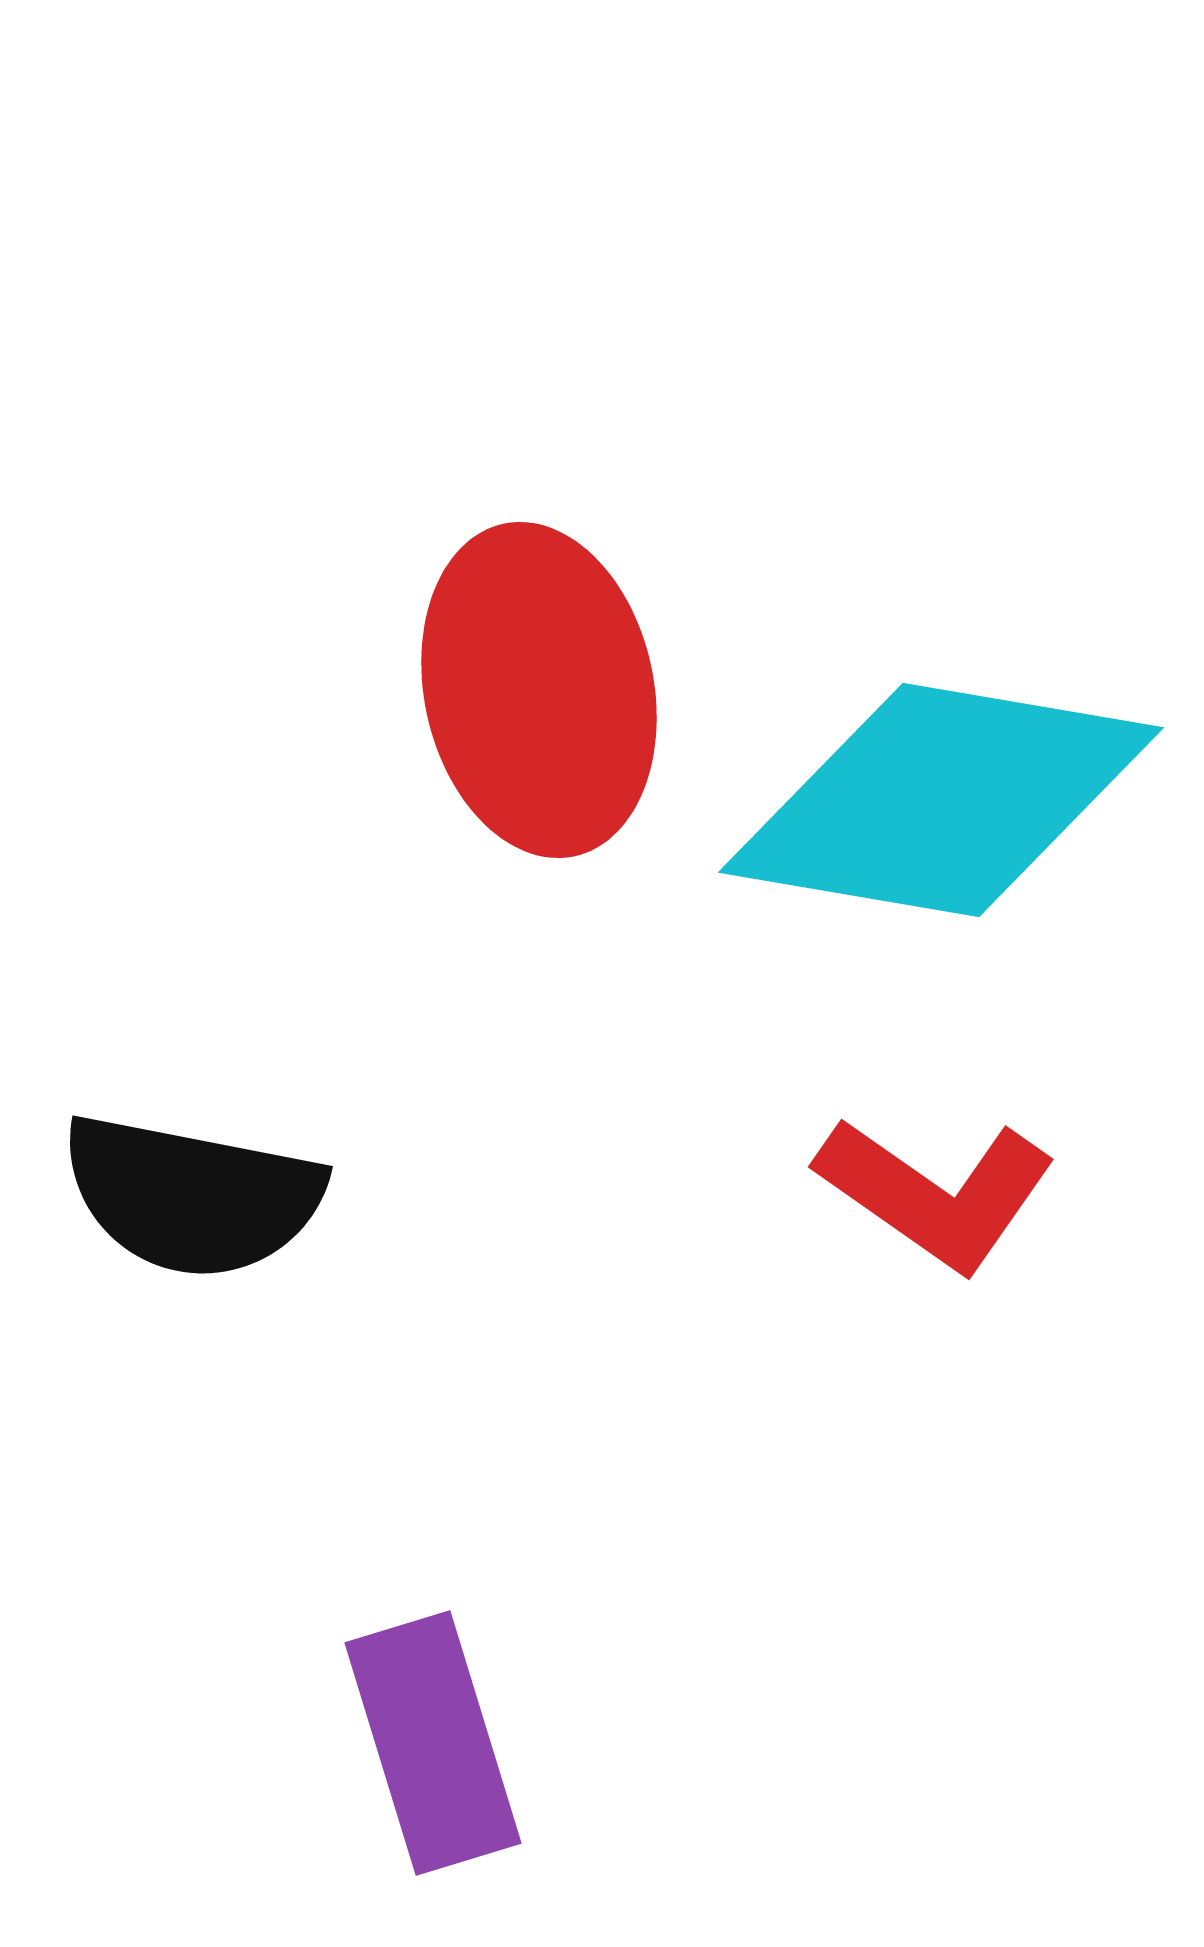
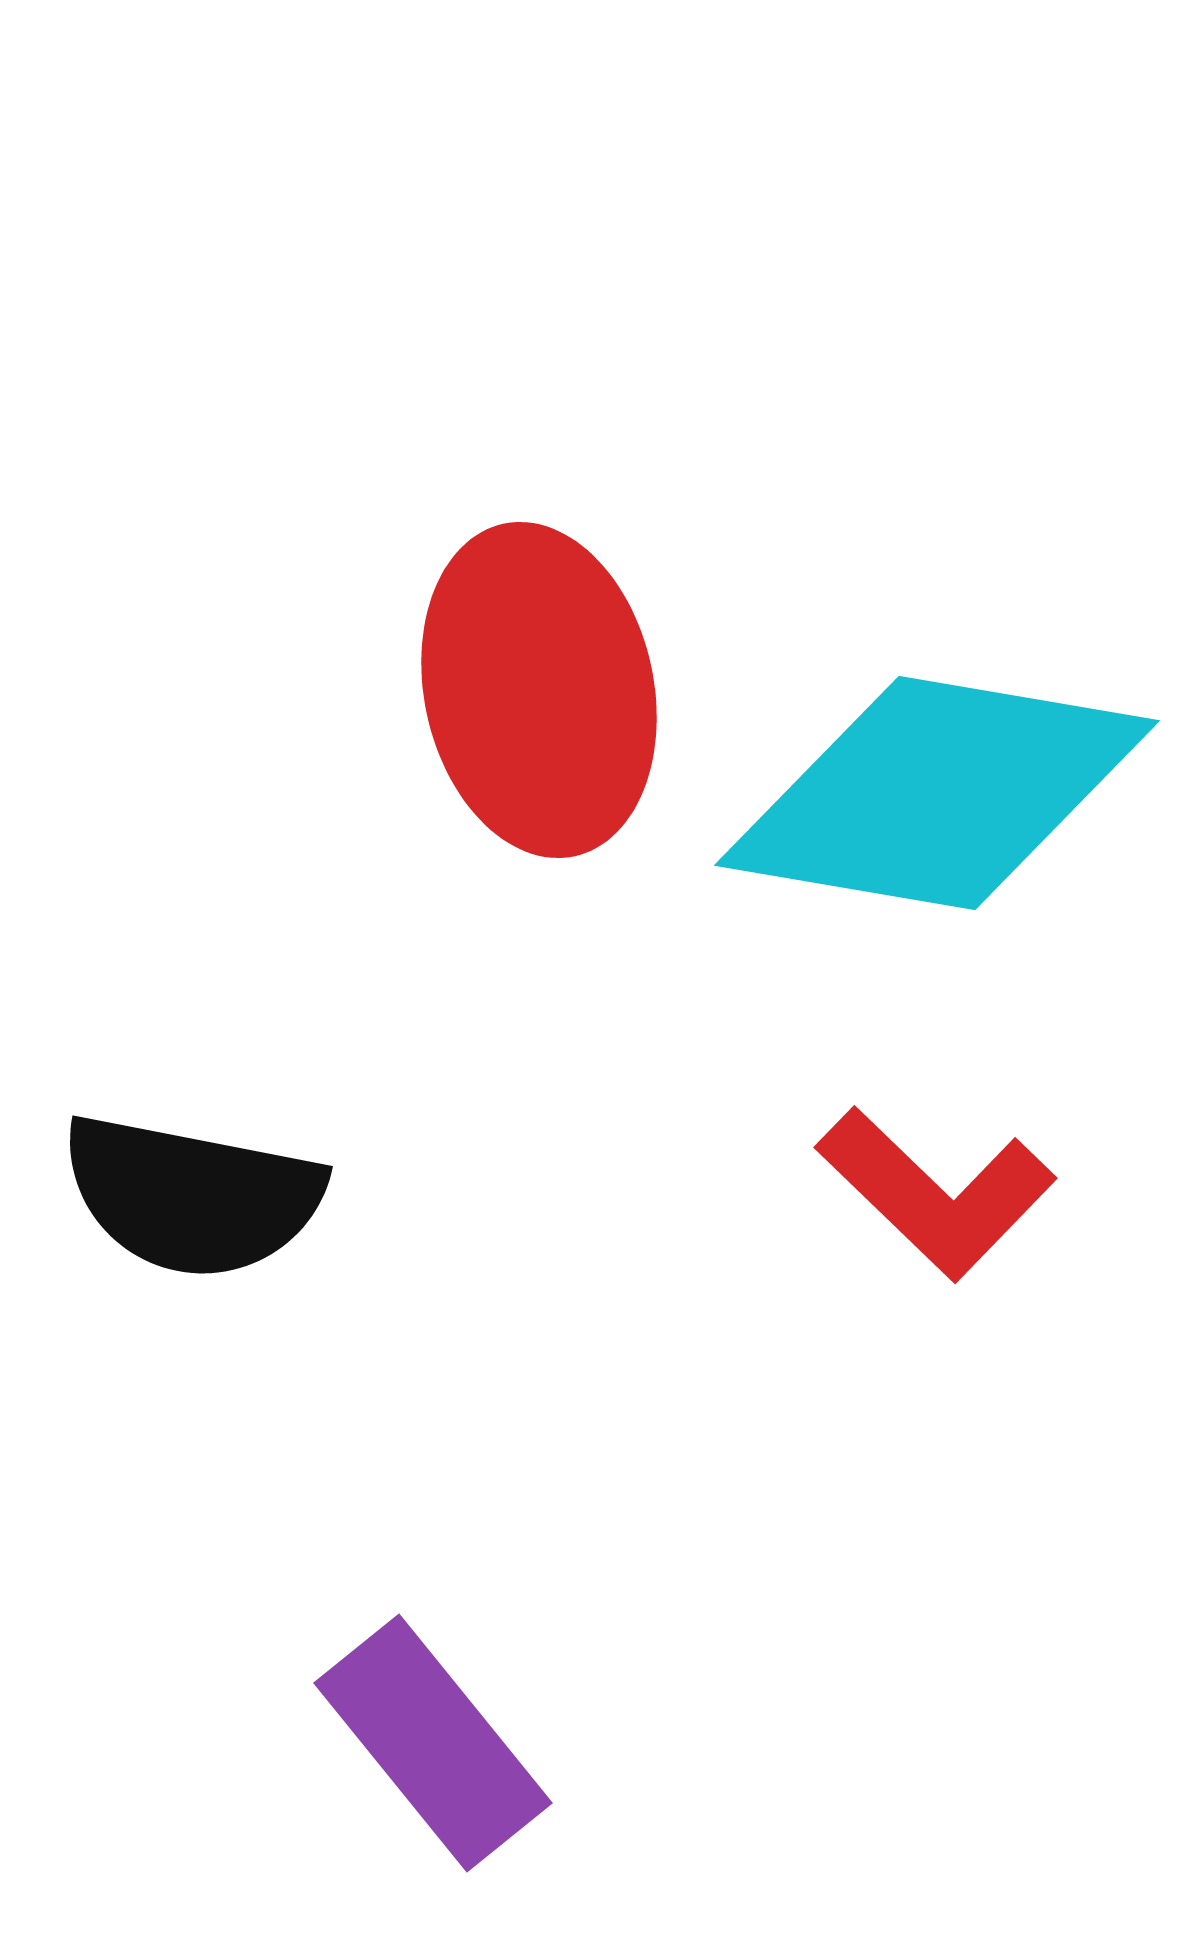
cyan diamond: moved 4 px left, 7 px up
red L-shape: rotated 9 degrees clockwise
purple rectangle: rotated 22 degrees counterclockwise
